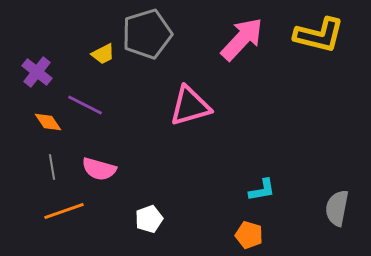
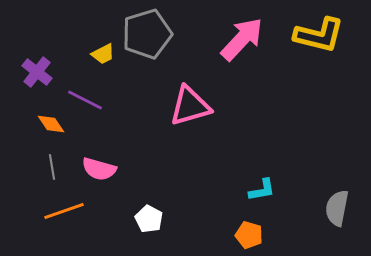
purple line: moved 5 px up
orange diamond: moved 3 px right, 2 px down
white pentagon: rotated 24 degrees counterclockwise
